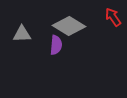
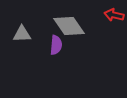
red arrow: moved 1 px right, 2 px up; rotated 42 degrees counterclockwise
gray diamond: rotated 24 degrees clockwise
